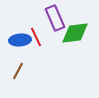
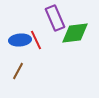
red line: moved 3 px down
